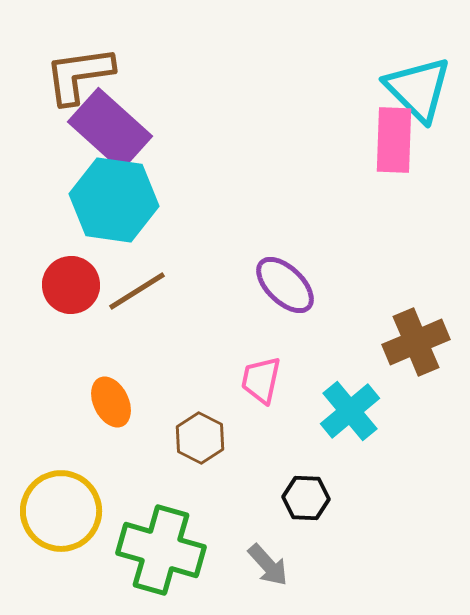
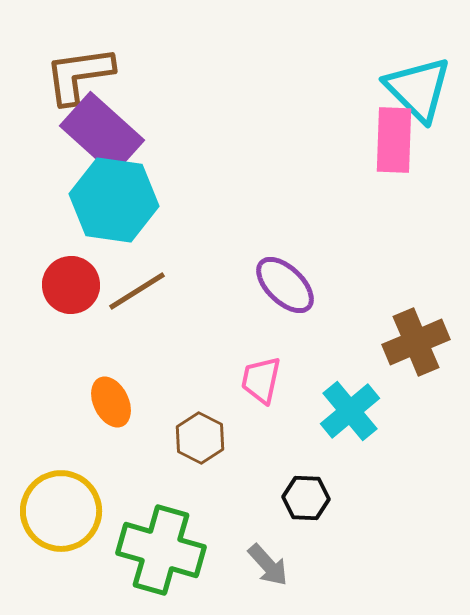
purple rectangle: moved 8 px left, 4 px down
